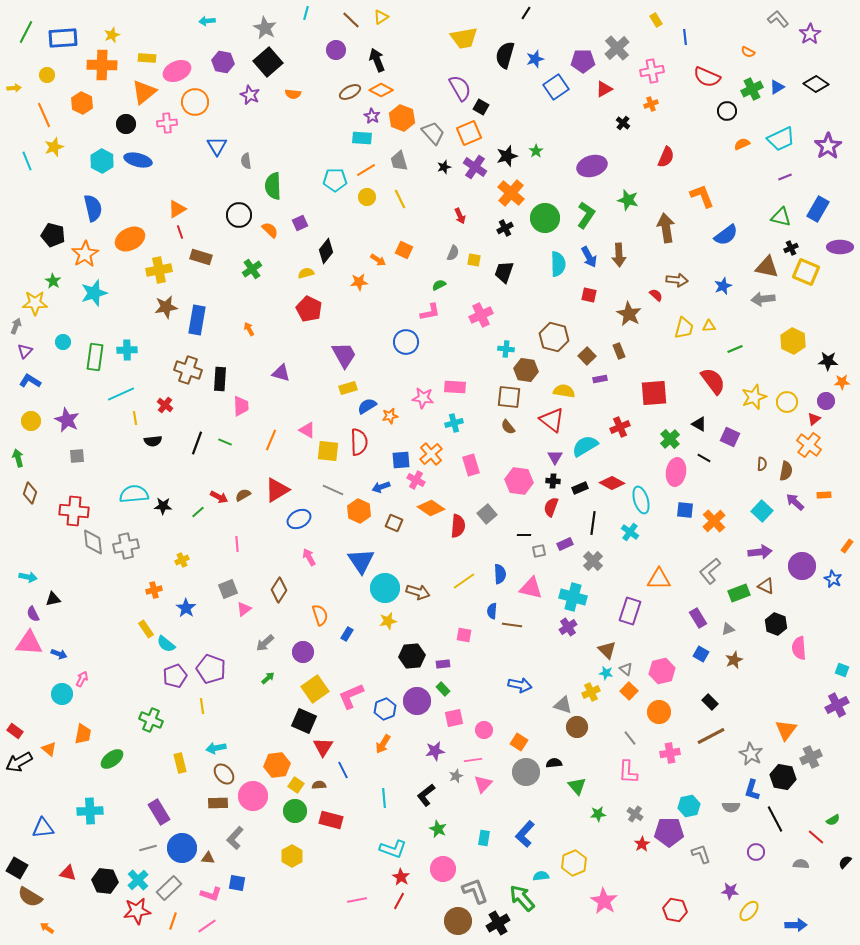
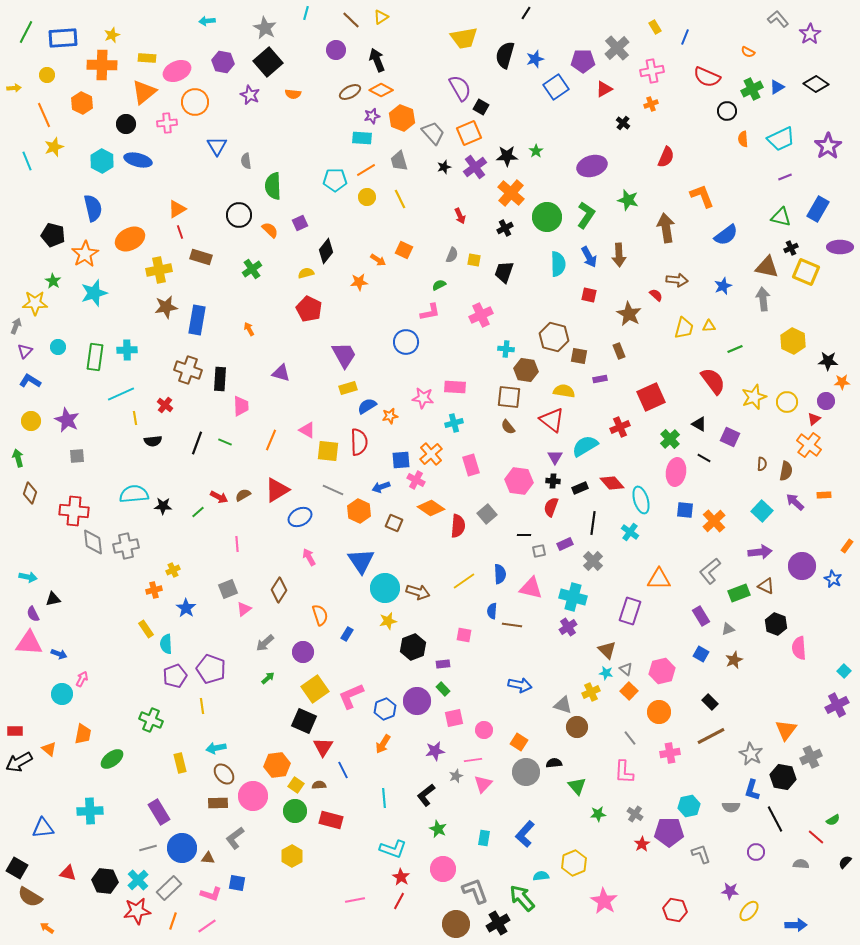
yellow rectangle at (656, 20): moved 1 px left, 7 px down
blue line at (685, 37): rotated 28 degrees clockwise
purple star at (372, 116): rotated 28 degrees clockwise
orange semicircle at (742, 144): moved 1 px right, 5 px up; rotated 70 degrees counterclockwise
black star at (507, 156): rotated 15 degrees clockwise
purple cross at (475, 167): rotated 20 degrees clockwise
green circle at (545, 218): moved 2 px right, 1 px up
gray semicircle at (453, 253): moved 1 px left, 2 px down
gray arrow at (763, 299): rotated 90 degrees clockwise
cyan circle at (63, 342): moved 5 px left, 5 px down
brown square at (587, 356): moved 8 px left; rotated 36 degrees counterclockwise
red square at (654, 393): moved 3 px left, 4 px down; rotated 20 degrees counterclockwise
red diamond at (612, 483): rotated 20 degrees clockwise
blue ellipse at (299, 519): moved 1 px right, 2 px up
yellow cross at (182, 560): moved 9 px left, 10 px down
purple rectangle at (698, 618): moved 3 px right, 2 px up
cyan semicircle at (166, 644): rotated 48 degrees clockwise
black hexagon at (412, 656): moved 1 px right, 9 px up; rotated 15 degrees counterclockwise
cyan square at (842, 670): moved 2 px right, 1 px down; rotated 24 degrees clockwise
red rectangle at (15, 731): rotated 35 degrees counterclockwise
pink L-shape at (628, 772): moved 4 px left
gray L-shape at (235, 838): rotated 10 degrees clockwise
pink line at (357, 900): moved 2 px left
brown circle at (458, 921): moved 2 px left, 3 px down
